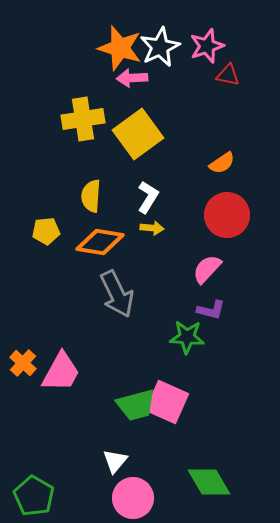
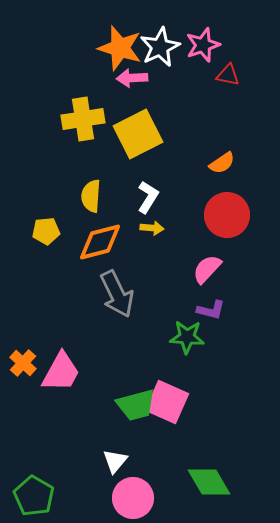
pink star: moved 4 px left, 1 px up
yellow square: rotated 9 degrees clockwise
orange diamond: rotated 24 degrees counterclockwise
